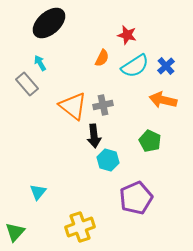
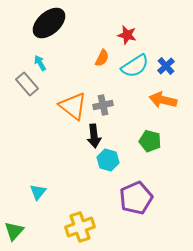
green pentagon: rotated 10 degrees counterclockwise
green triangle: moved 1 px left, 1 px up
